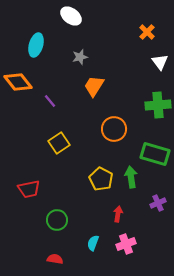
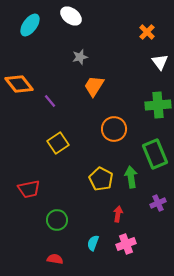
cyan ellipse: moved 6 px left, 20 px up; rotated 20 degrees clockwise
orange diamond: moved 1 px right, 2 px down
yellow square: moved 1 px left
green rectangle: rotated 52 degrees clockwise
